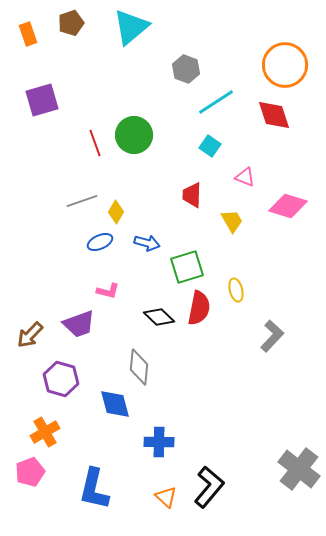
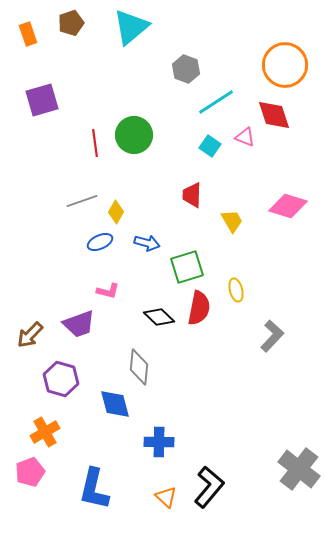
red line: rotated 12 degrees clockwise
pink triangle: moved 40 px up
